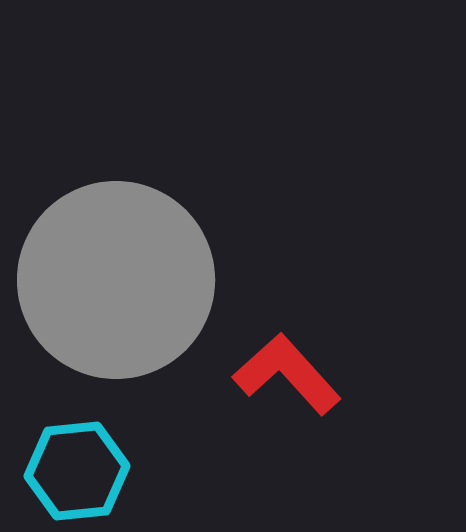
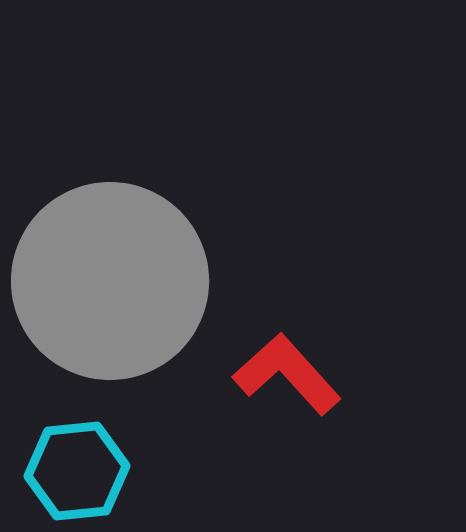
gray circle: moved 6 px left, 1 px down
